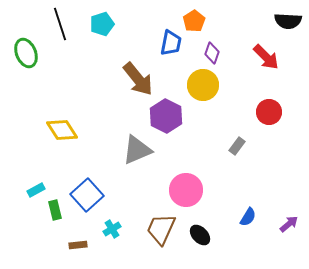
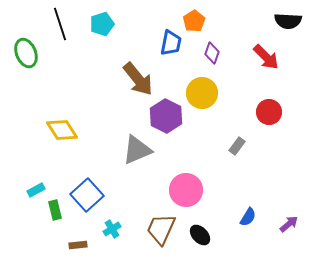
yellow circle: moved 1 px left, 8 px down
